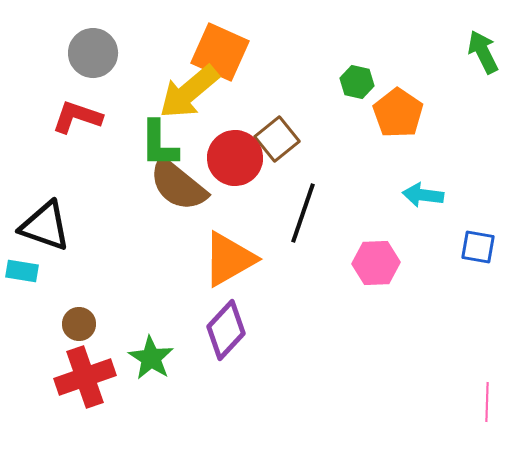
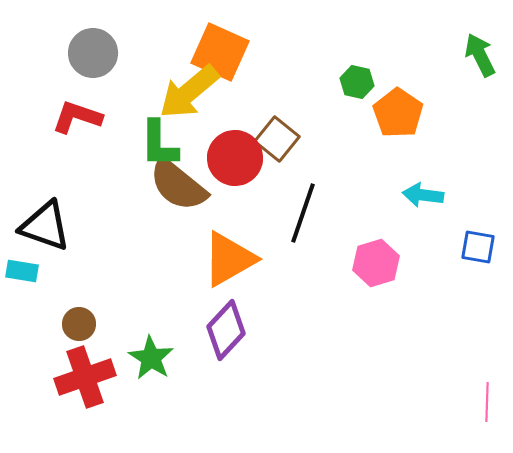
green arrow: moved 3 px left, 3 px down
brown square: rotated 12 degrees counterclockwise
pink hexagon: rotated 15 degrees counterclockwise
